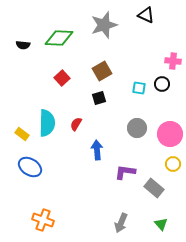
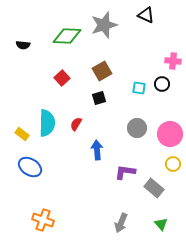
green diamond: moved 8 px right, 2 px up
